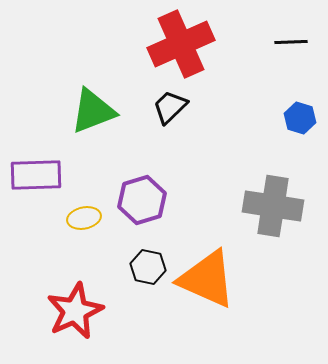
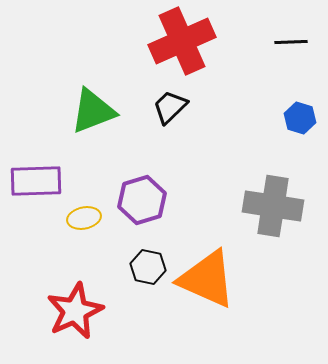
red cross: moved 1 px right, 3 px up
purple rectangle: moved 6 px down
